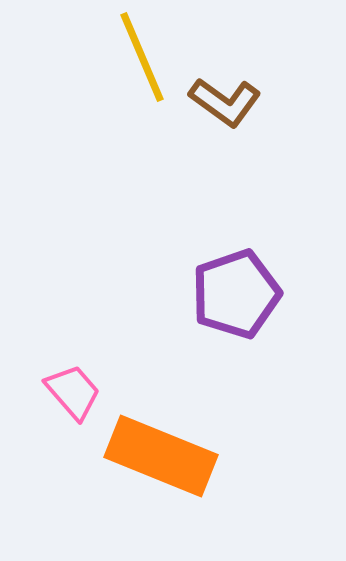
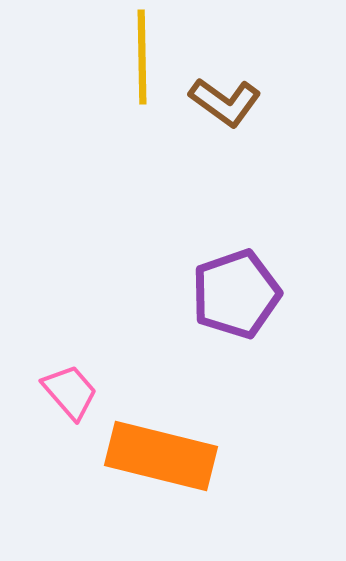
yellow line: rotated 22 degrees clockwise
pink trapezoid: moved 3 px left
orange rectangle: rotated 8 degrees counterclockwise
